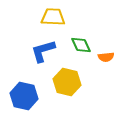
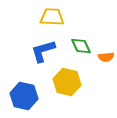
yellow trapezoid: moved 1 px left
green diamond: moved 1 px down
